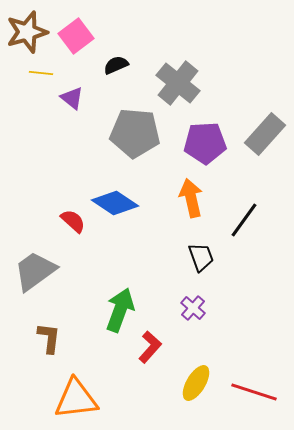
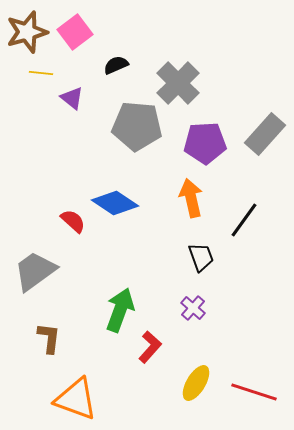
pink square: moved 1 px left, 4 px up
gray cross: rotated 6 degrees clockwise
gray pentagon: moved 2 px right, 7 px up
orange triangle: rotated 27 degrees clockwise
